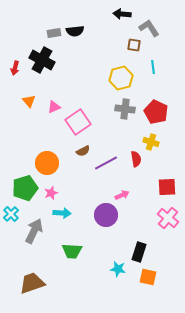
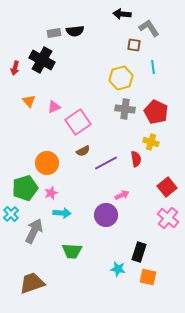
red square: rotated 36 degrees counterclockwise
